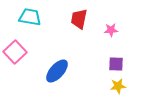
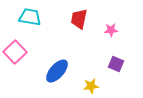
purple square: rotated 21 degrees clockwise
yellow star: moved 27 px left
